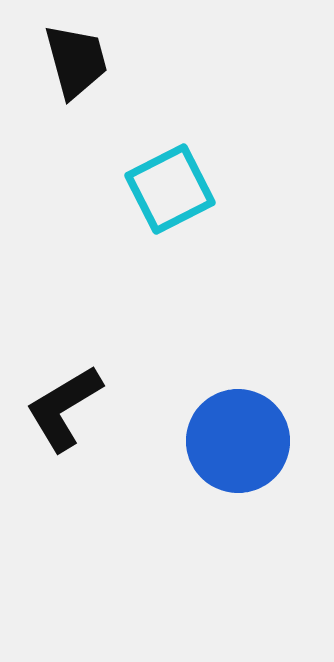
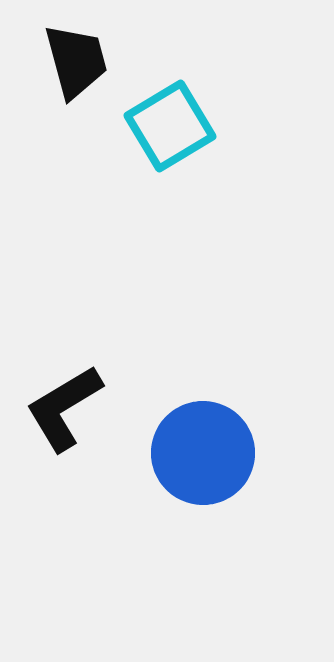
cyan square: moved 63 px up; rotated 4 degrees counterclockwise
blue circle: moved 35 px left, 12 px down
